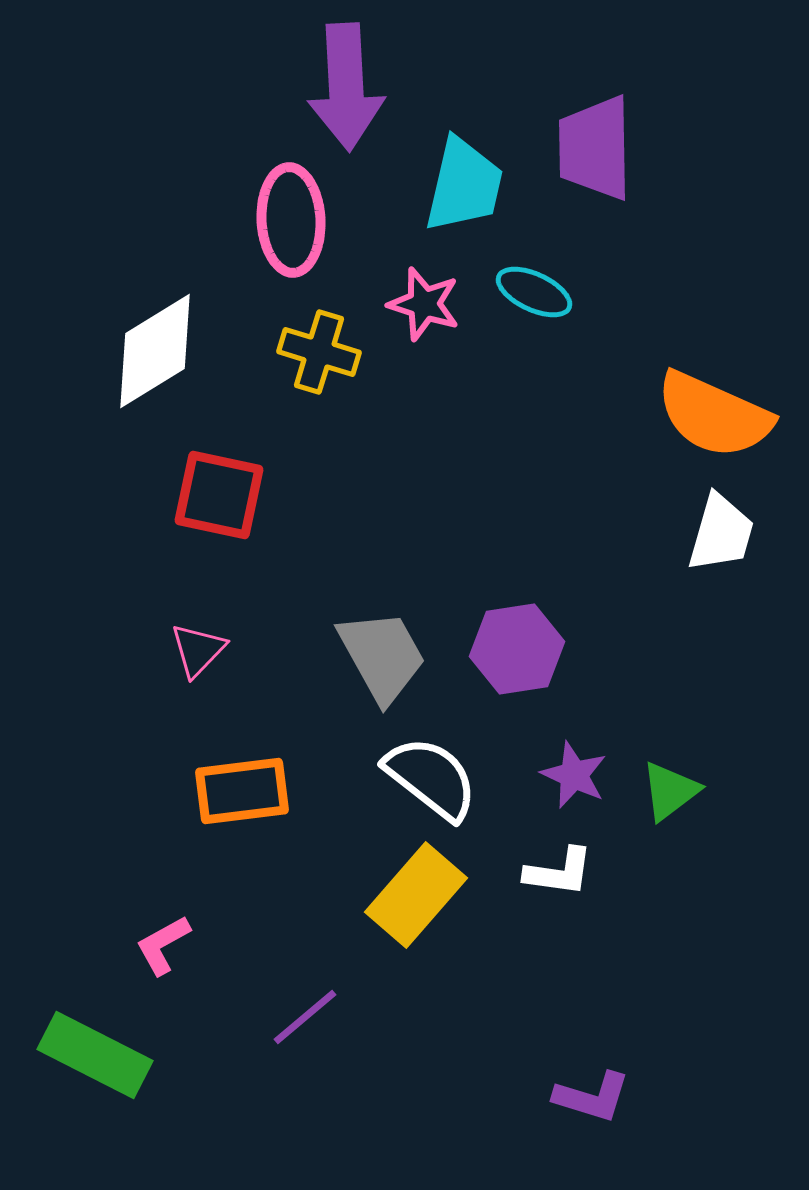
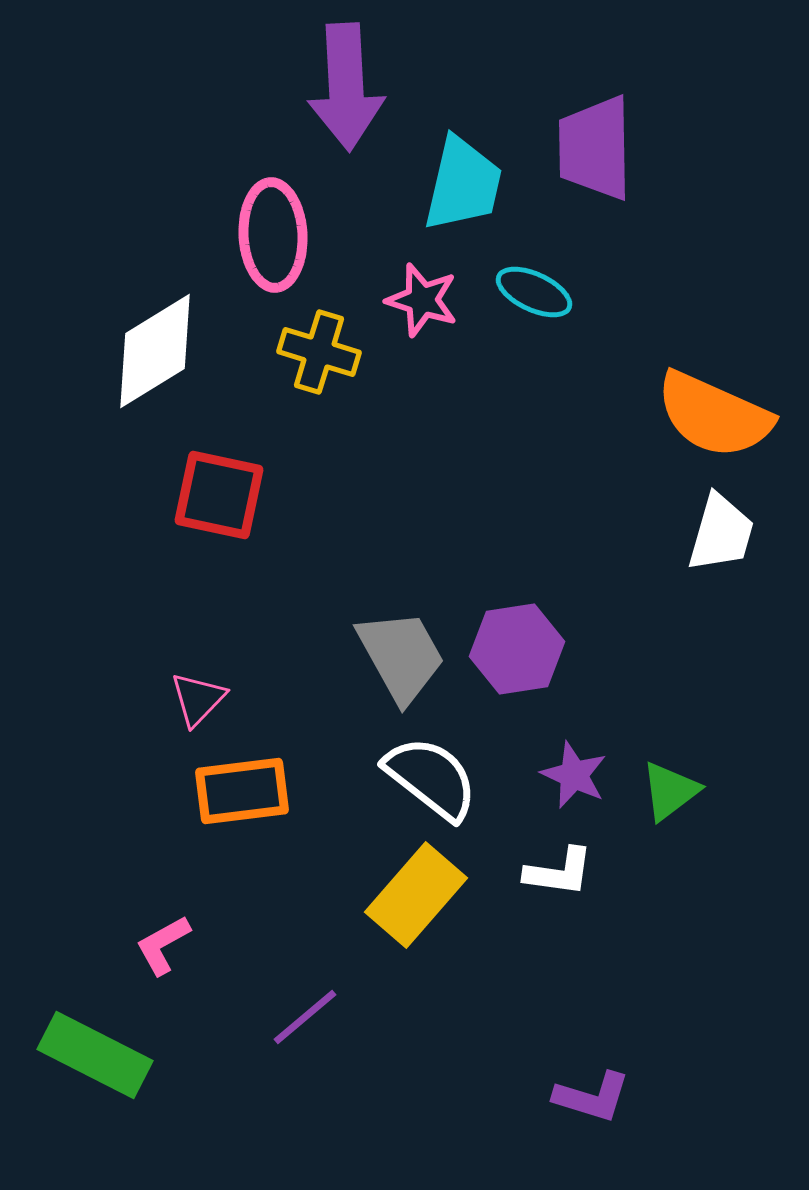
cyan trapezoid: moved 1 px left, 1 px up
pink ellipse: moved 18 px left, 15 px down
pink star: moved 2 px left, 4 px up
pink triangle: moved 49 px down
gray trapezoid: moved 19 px right
